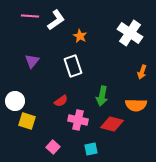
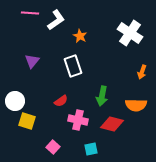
pink line: moved 3 px up
